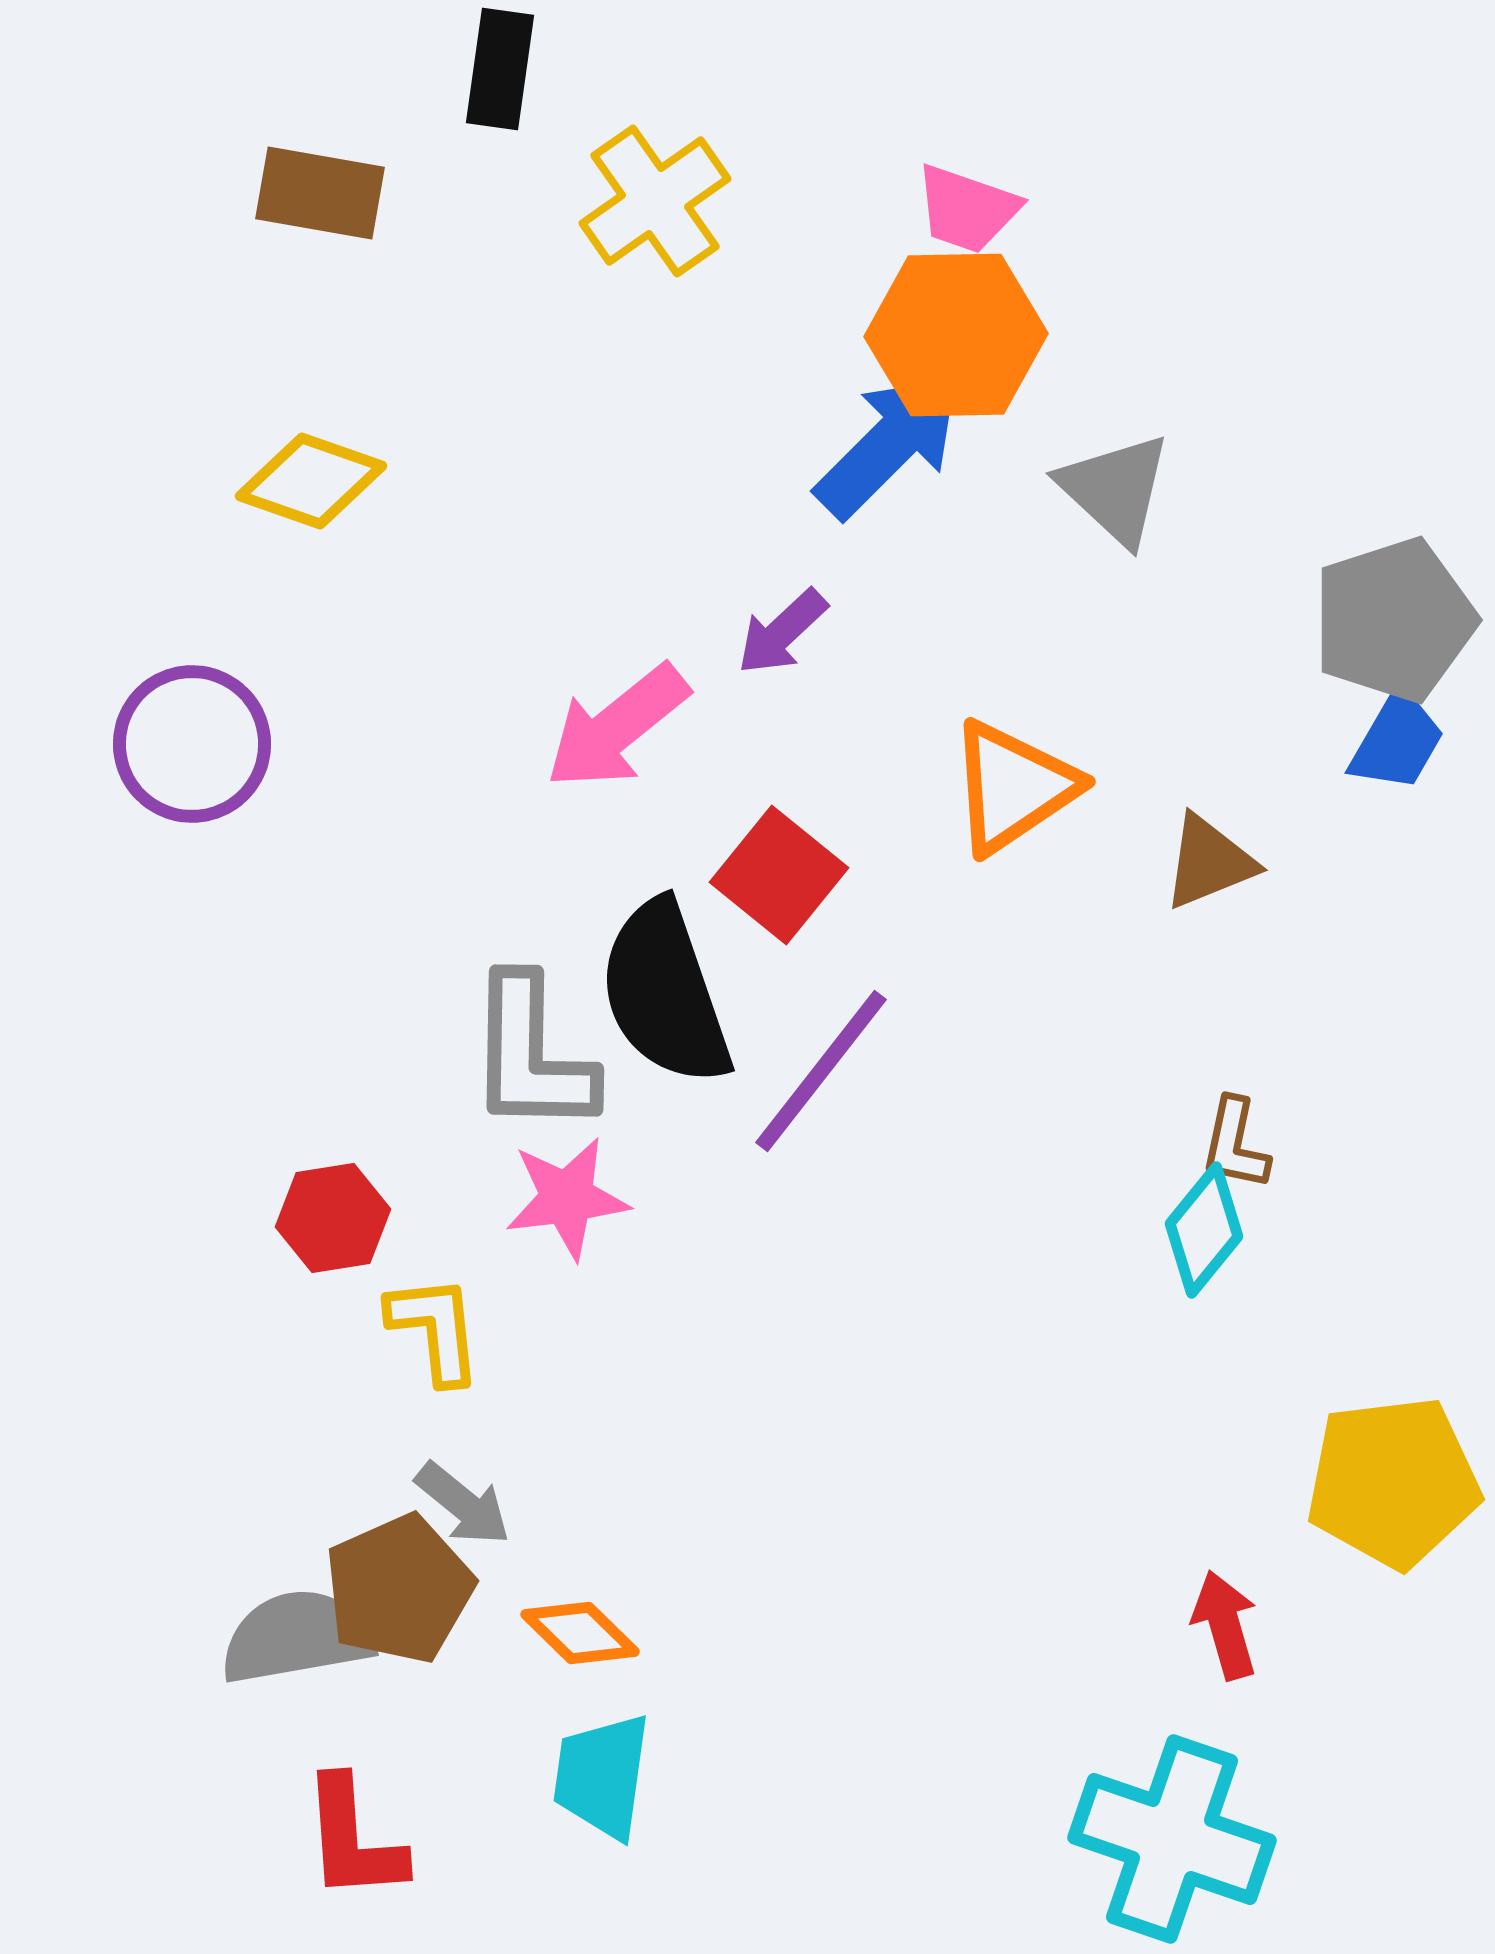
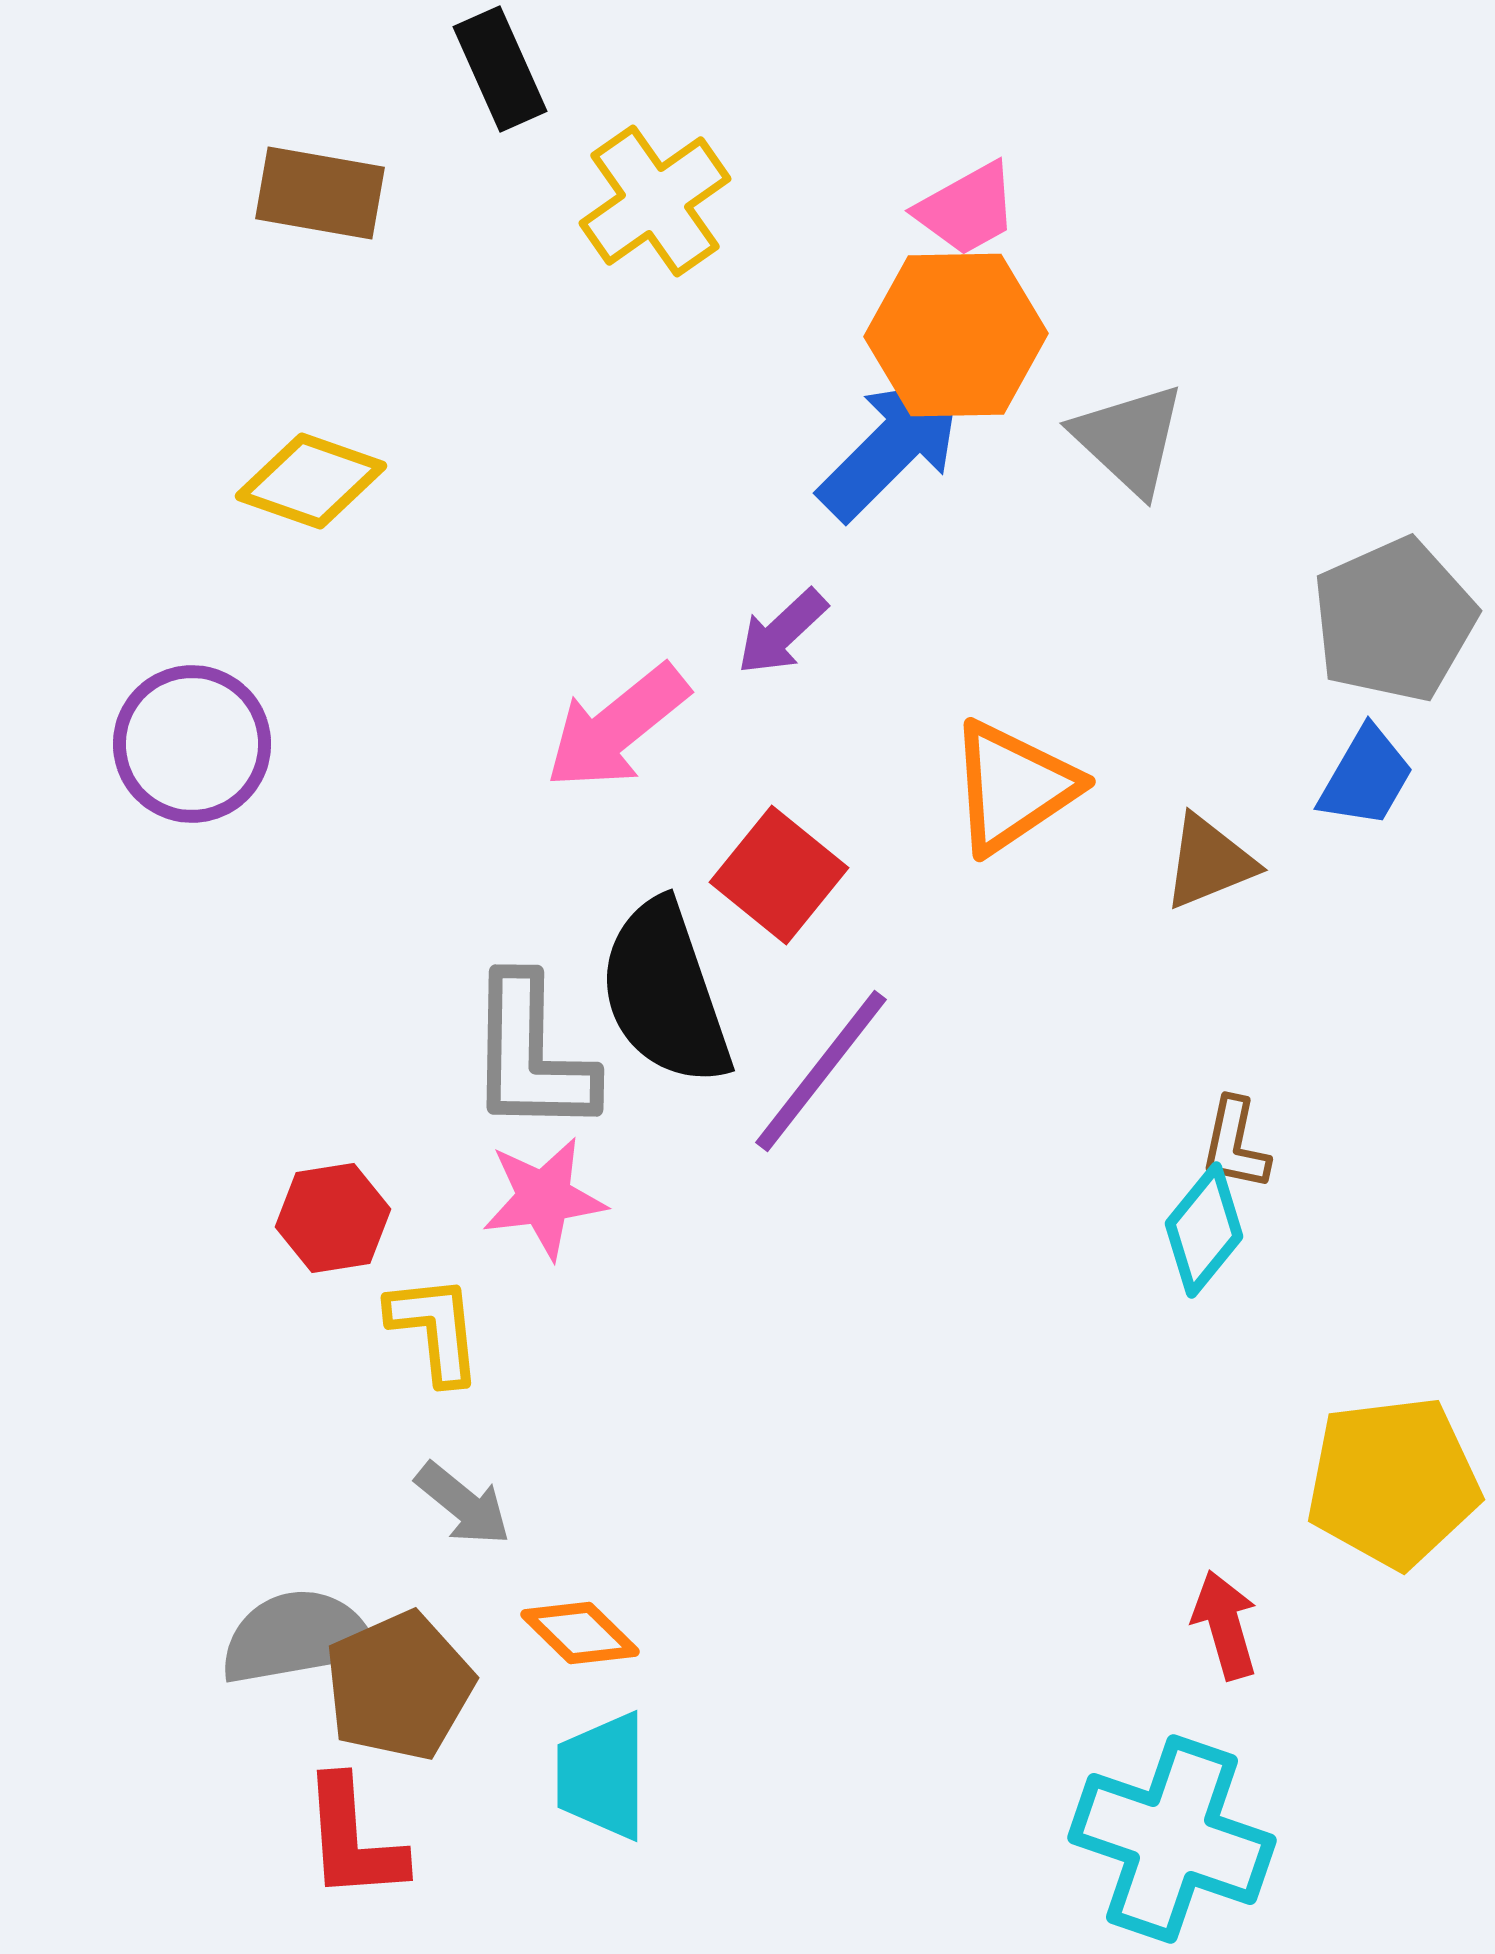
black rectangle: rotated 32 degrees counterclockwise
pink trapezoid: rotated 48 degrees counterclockwise
blue arrow: moved 3 px right, 2 px down
gray triangle: moved 14 px right, 50 px up
gray pentagon: rotated 6 degrees counterclockwise
blue trapezoid: moved 31 px left, 36 px down
pink star: moved 23 px left
brown pentagon: moved 97 px down
cyan trapezoid: rotated 8 degrees counterclockwise
